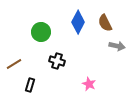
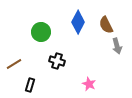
brown semicircle: moved 1 px right, 2 px down
gray arrow: rotated 63 degrees clockwise
